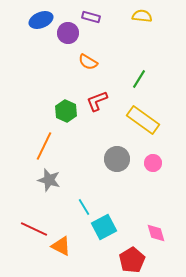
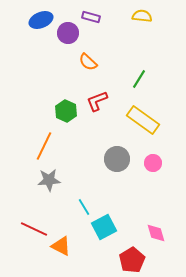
orange semicircle: rotated 12 degrees clockwise
gray star: rotated 20 degrees counterclockwise
